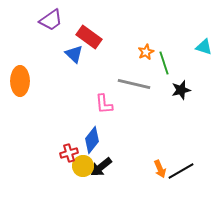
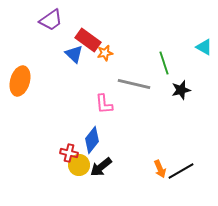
red rectangle: moved 1 px left, 3 px down
cyan triangle: rotated 12 degrees clockwise
orange star: moved 41 px left, 1 px down; rotated 14 degrees clockwise
orange ellipse: rotated 16 degrees clockwise
red cross: rotated 30 degrees clockwise
yellow circle: moved 4 px left, 1 px up
